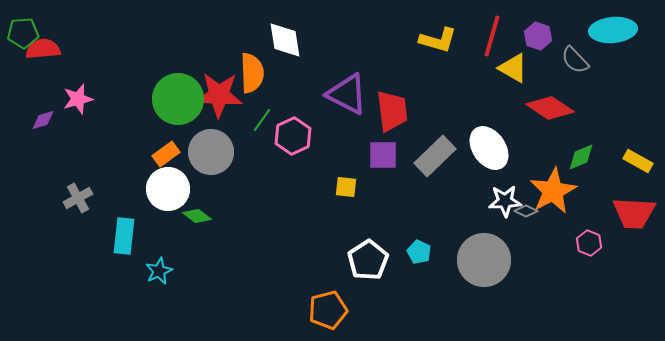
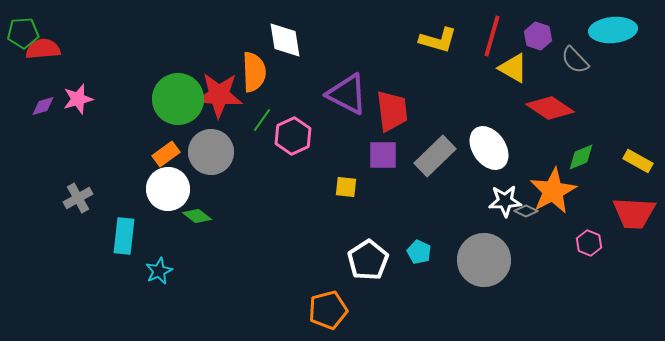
orange semicircle at (252, 73): moved 2 px right, 1 px up
purple diamond at (43, 120): moved 14 px up
